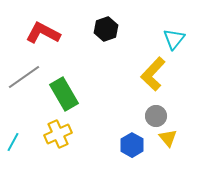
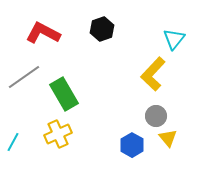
black hexagon: moved 4 px left
